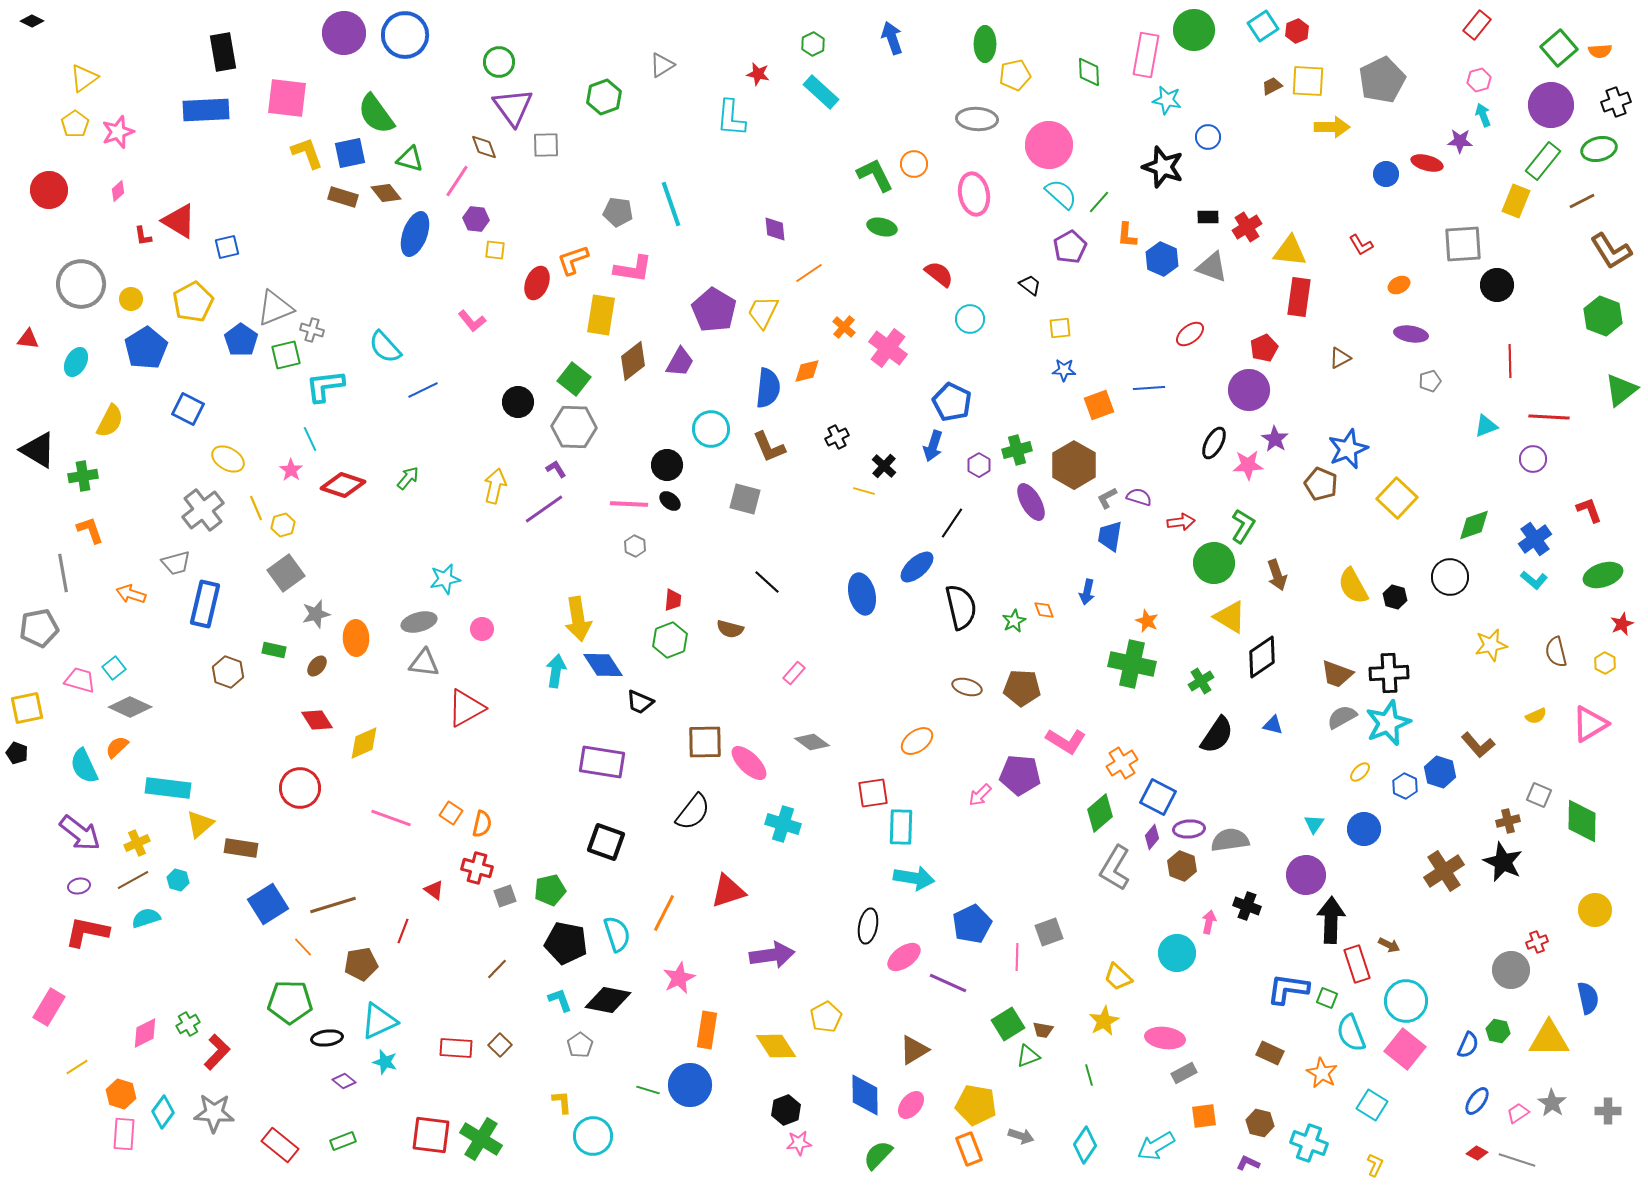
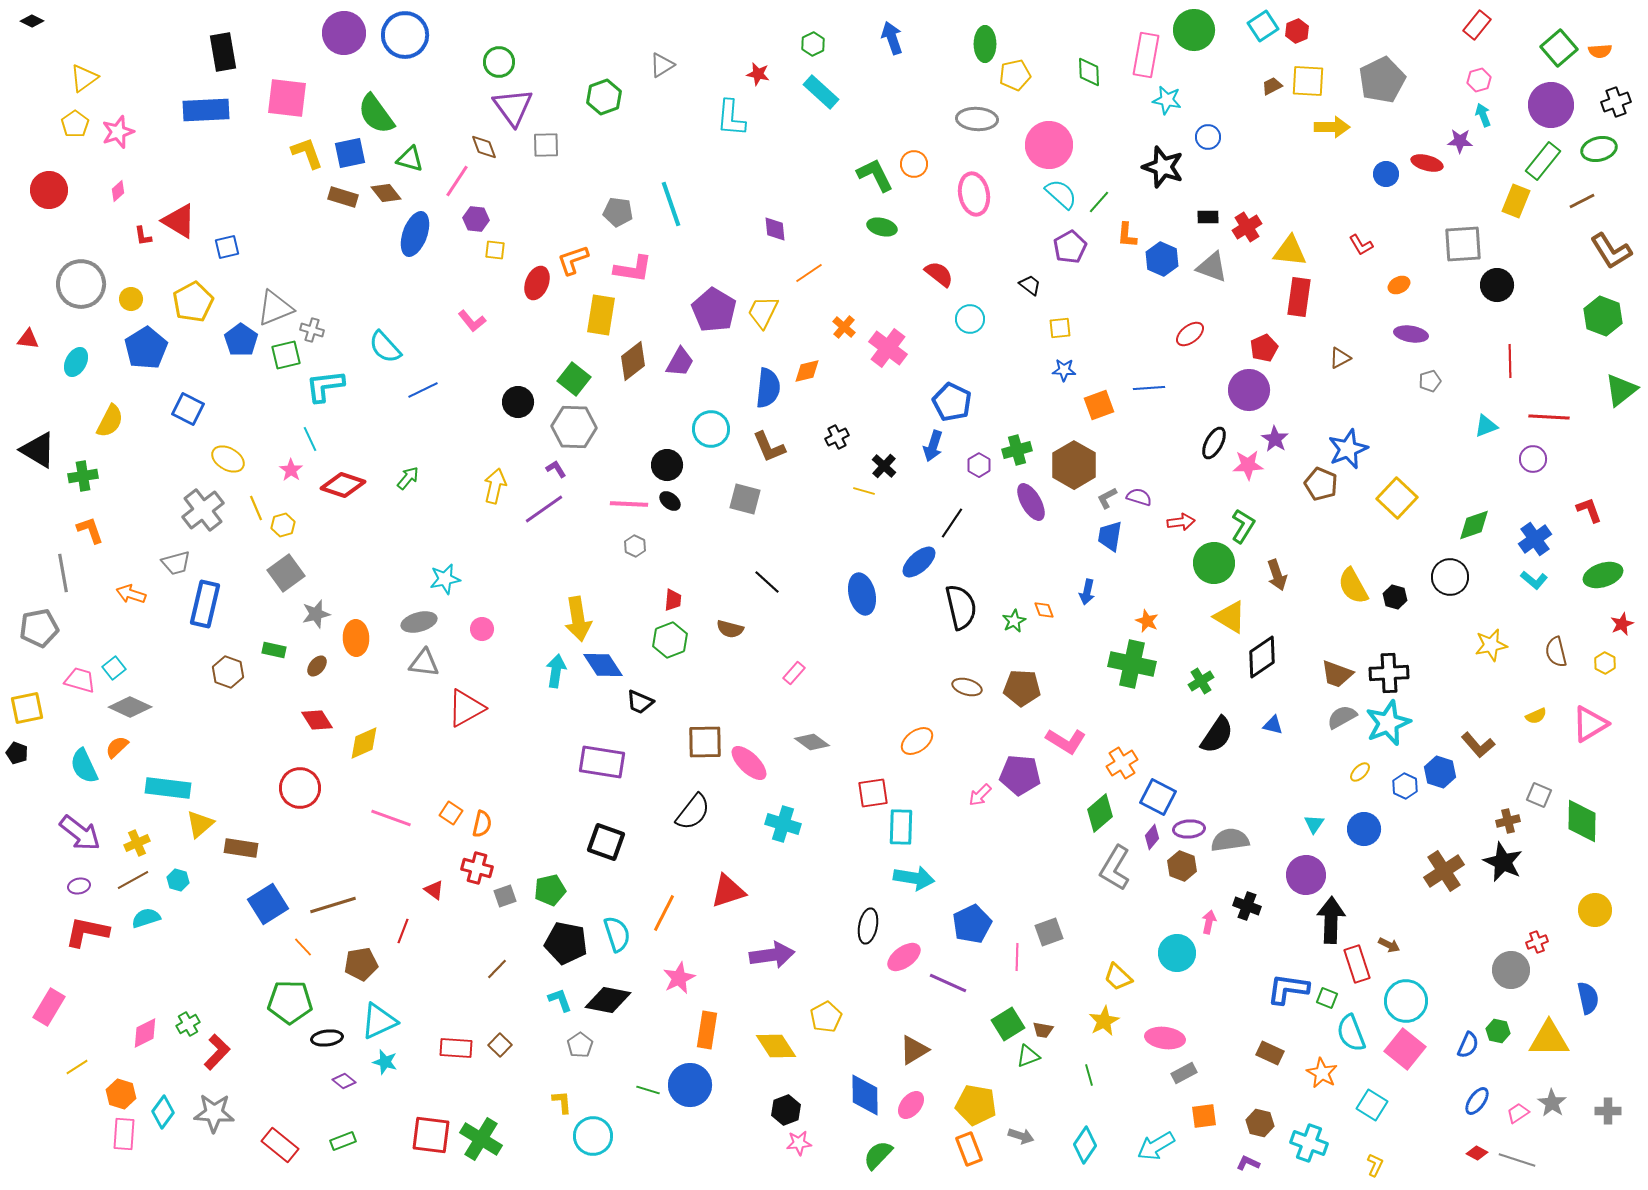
blue ellipse at (917, 567): moved 2 px right, 5 px up
